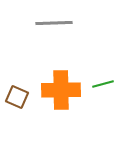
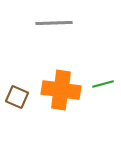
orange cross: rotated 9 degrees clockwise
